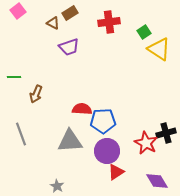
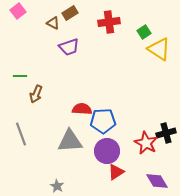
green line: moved 6 px right, 1 px up
